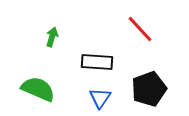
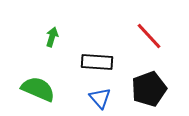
red line: moved 9 px right, 7 px down
blue triangle: rotated 15 degrees counterclockwise
